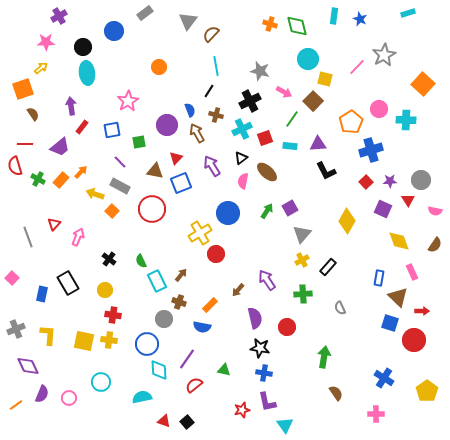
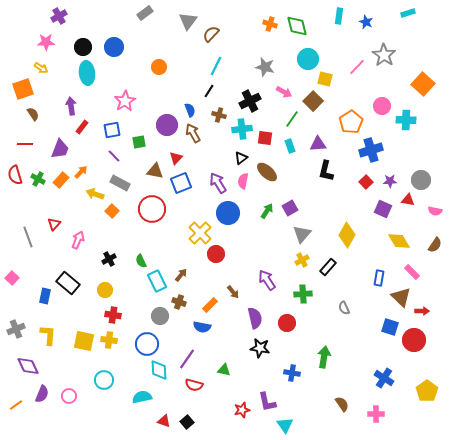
cyan rectangle at (334, 16): moved 5 px right
blue star at (360, 19): moved 6 px right, 3 px down
blue circle at (114, 31): moved 16 px down
gray star at (384, 55): rotated 10 degrees counterclockwise
cyan line at (216, 66): rotated 36 degrees clockwise
yellow arrow at (41, 68): rotated 72 degrees clockwise
gray star at (260, 71): moved 5 px right, 4 px up
pink star at (128, 101): moved 3 px left
pink circle at (379, 109): moved 3 px right, 3 px up
brown cross at (216, 115): moved 3 px right
cyan cross at (242, 129): rotated 18 degrees clockwise
brown arrow at (197, 133): moved 4 px left
red square at (265, 138): rotated 28 degrees clockwise
cyan rectangle at (290, 146): rotated 64 degrees clockwise
purple trapezoid at (60, 147): moved 2 px down; rotated 30 degrees counterclockwise
purple line at (120, 162): moved 6 px left, 6 px up
red semicircle at (15, 166): moved 9 px down
purple arrow at (212, 166): moved 6 px right, 17 px down
black L-shape at (326, 171): rotated 40 degrees clockwise
gray rectangle at (120, 186): moved 3 px up
red triangle at (408, 200): rotated 48 degrees counterclockwise
yellow diamond at (347, 221): moved 14 px down
yellow cross at (200, 233): rotated 15 degrees counterclockwise
pink arrow at (78, 237): moved 3 px down
yellow diamond at (399, 241): rotated 10 degrees counterclockwise
black cross at (109, 259): rotated 24 degrees clockwise
pink rectangle at (412, 272): rotated 21 degrees counterclockwise
black rectangle at (68, 283): rotated 20 degrees counterclockwise
brown arrow at (238, 290): moved 5 px left, 2 px down; rotated 80 degrees counterclockwise
blue rectangle at (42, 294): moved 3 px right, 2 px down
brown triangle at (398, 297): moved 3 px right
gray semicircle at (340, 308): moved 4 px right
gray circle at (164, 319): moved 4 px left, 3 px up
blue square at (390, 323): moved 4 px down
red circle at (287, 327): moved 4 px up
blue cross at (264, 373): moved 28 px right
cyan circle at (101, 382): moved 3 px right, 2 px up
red semicircle at (194, 385): rotated 126 degrees counterclockwise
brown semicircle at (336, 393): moved 6 px right, 11 px down
pink circle at (69, 398): moved 2 px up
